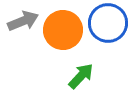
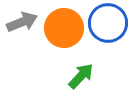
gray arrow: moved 1 px left, 1 px down
orange circle: moved 1 px right, 2 px up
